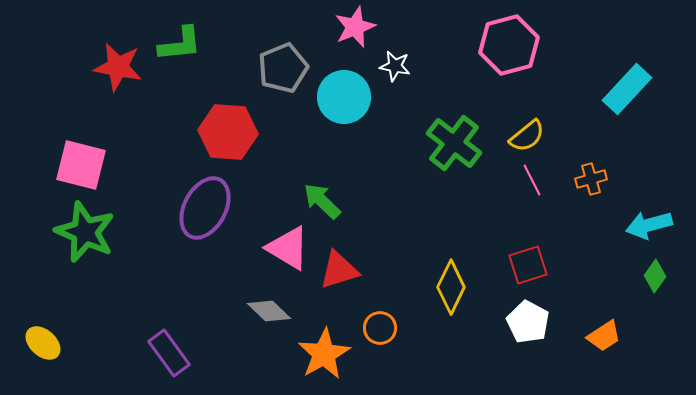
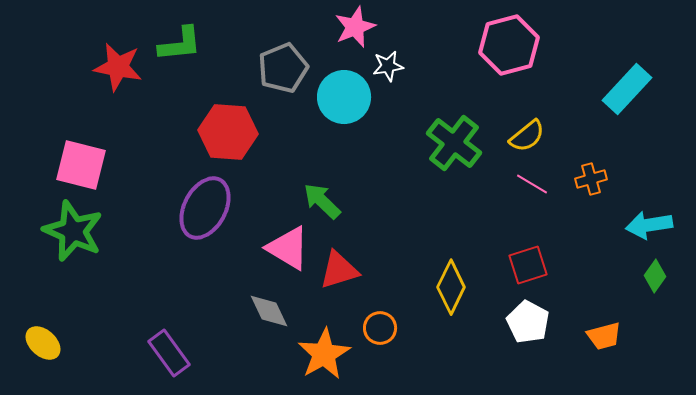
white star: moved 7 px left; rotated 20 degrees counterclockwise
pink line: moved 4 px down; rotated 32 degrees counterclockwise
cyan arrow: rotated 6 degrees clockwise
green star: moved 12 px left, 1 px up
gray diamond: rotated 21 degrees clockwise
orange trapezoid: rotated 18 degrees clockwise
